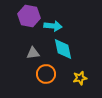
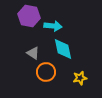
gray triangle: rotated 40 degrees clockwise
orange circle: moved 2 px up
